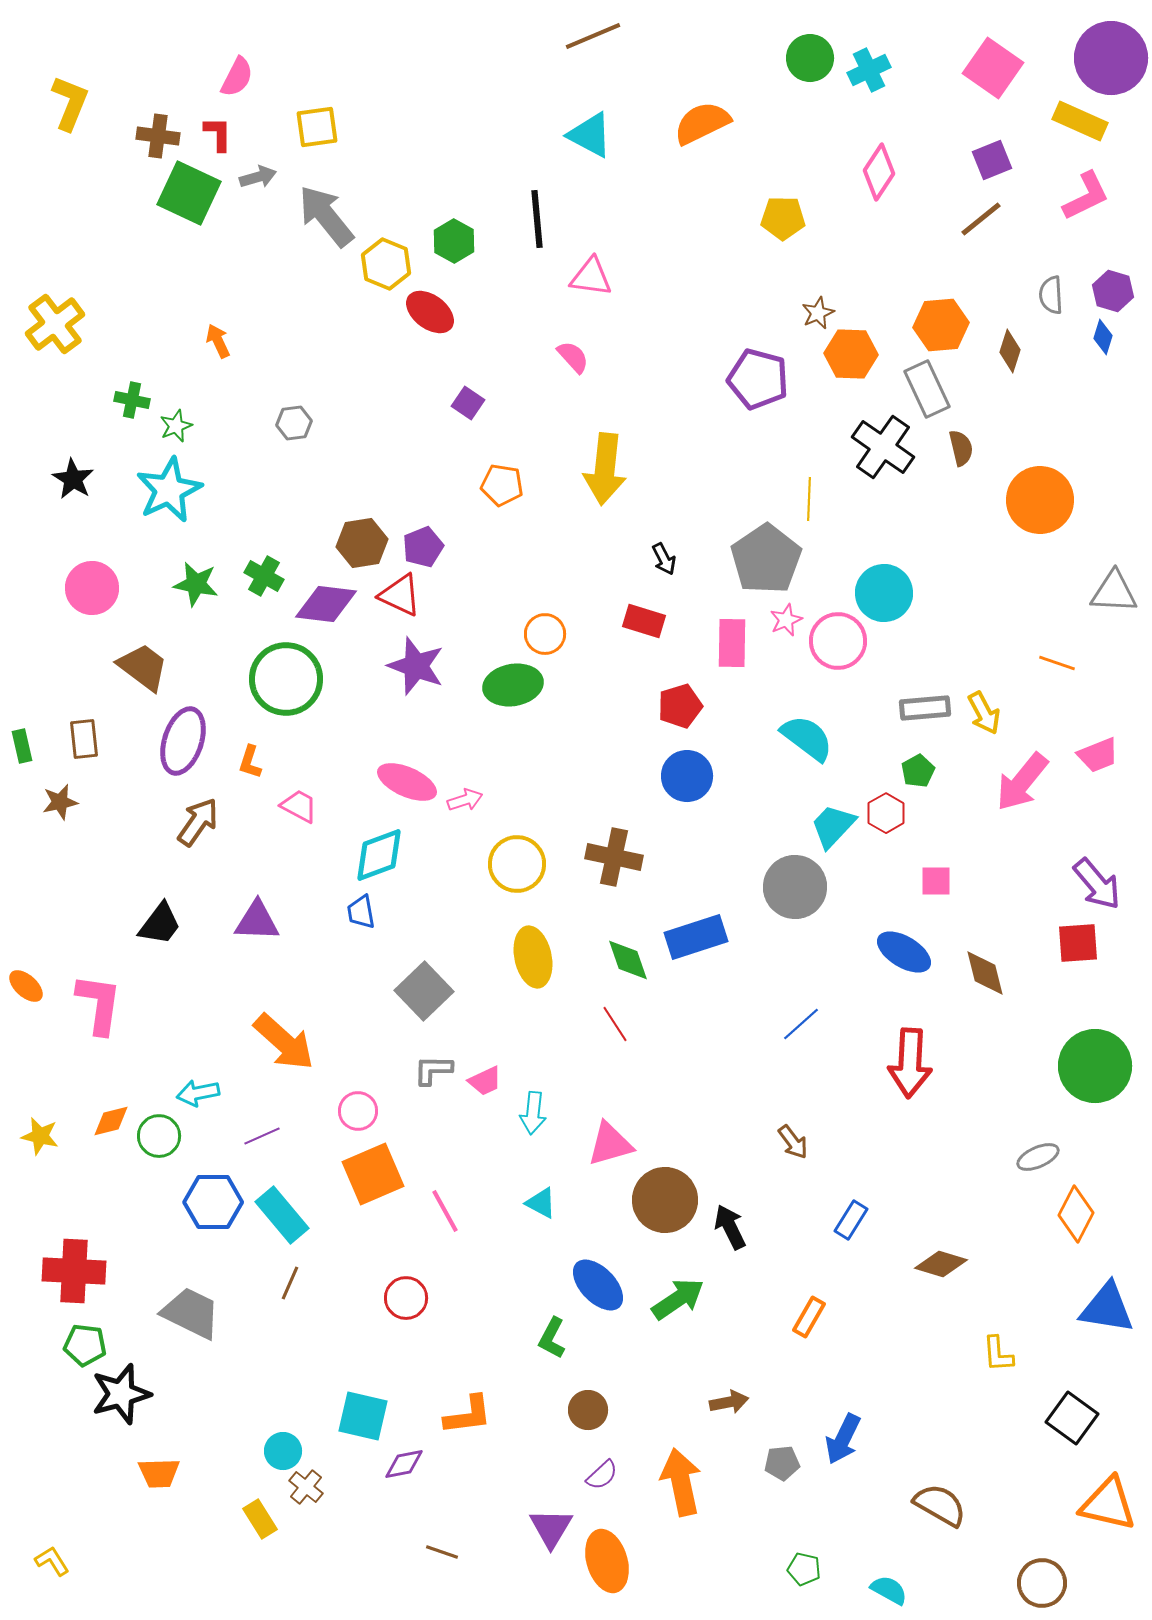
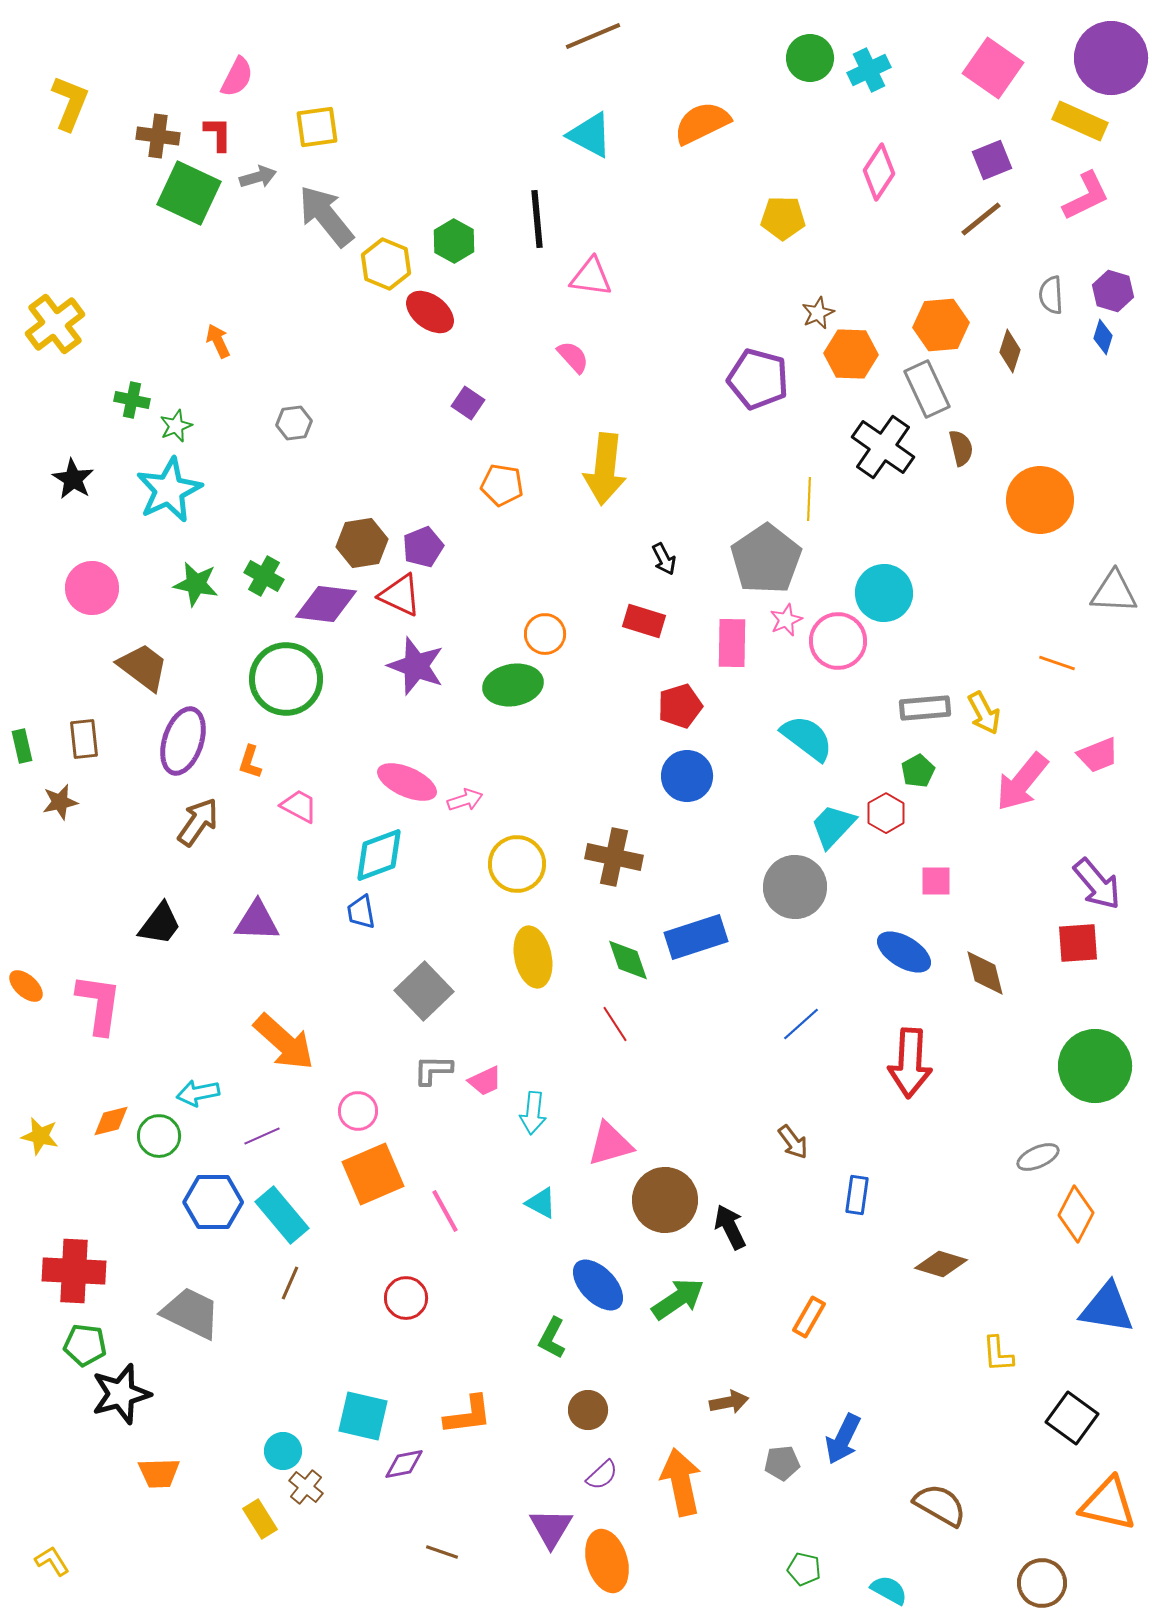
blue rectangle at (851, 1220): moved 6 px right, 25 px up; rotated 24 degrees counterclockwise
